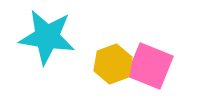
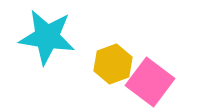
pink square: moved 16 px down; rotated 15 degrees clockwise
